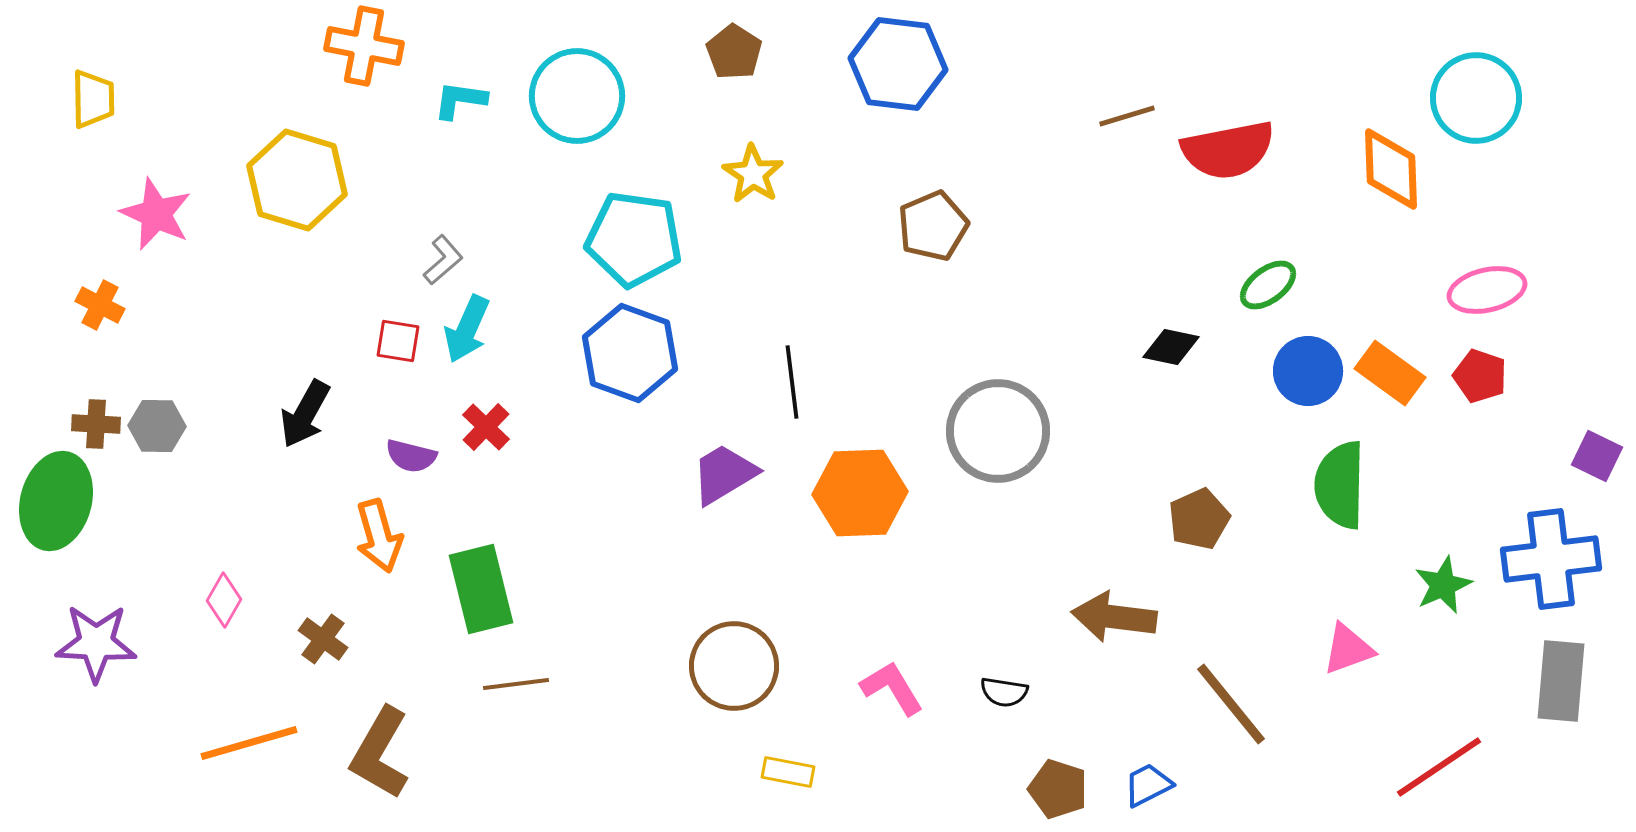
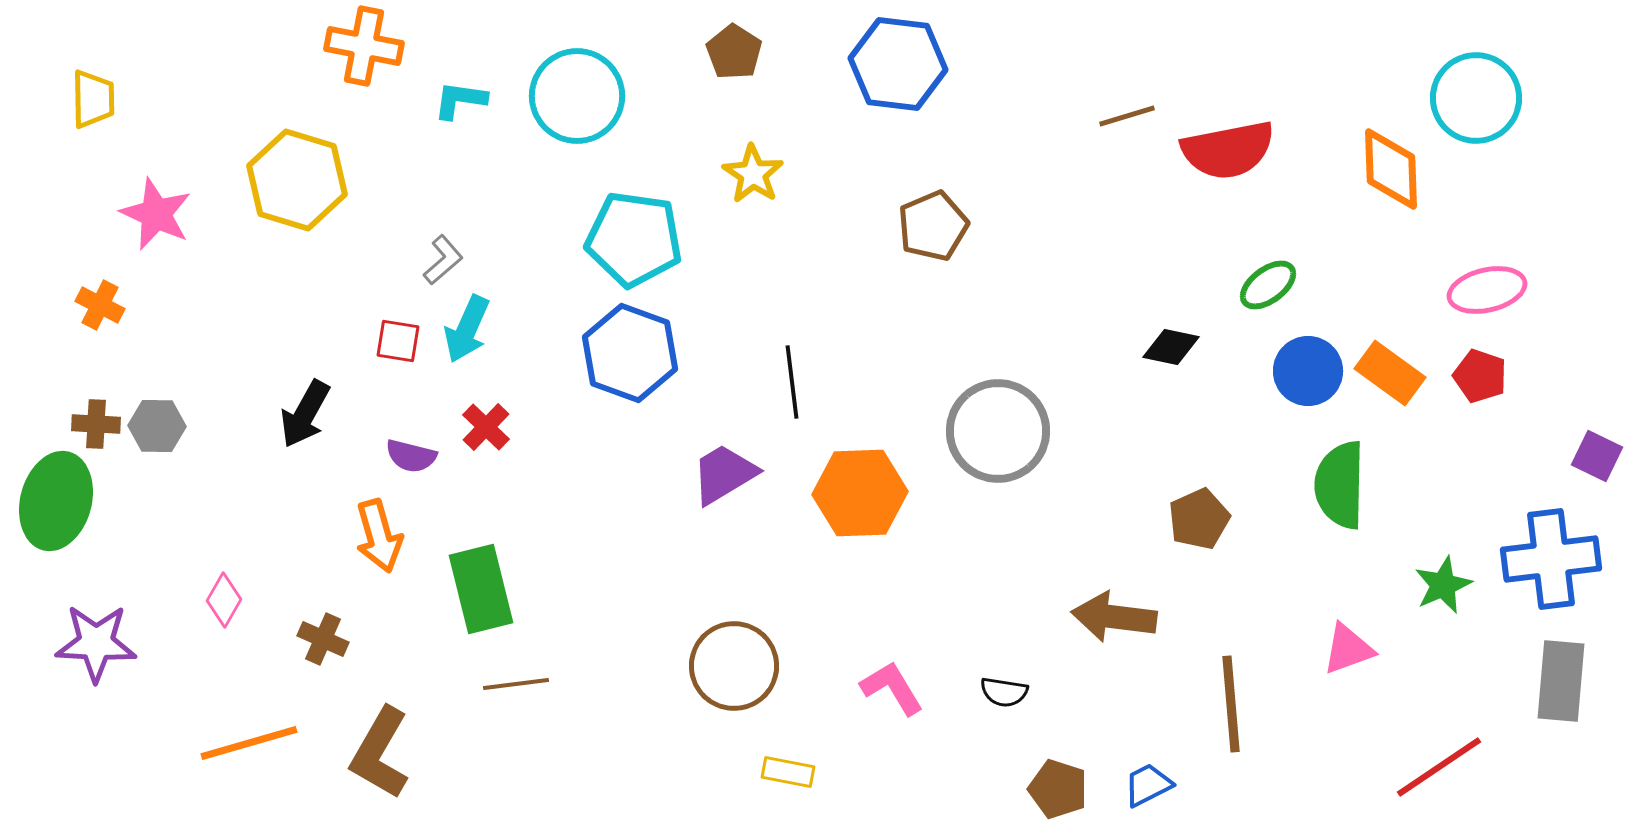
brown cross at (323, 639): rotated 12 degrees counterclockwise
brown line at (1231, 704): rotated 34 degrees clockwise
